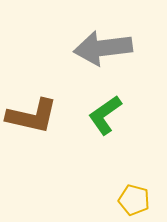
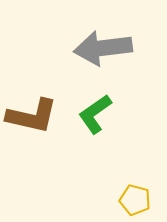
green L-shape: moved 10 px left, 1 px up
yellow pentagon: moved 1 px right
